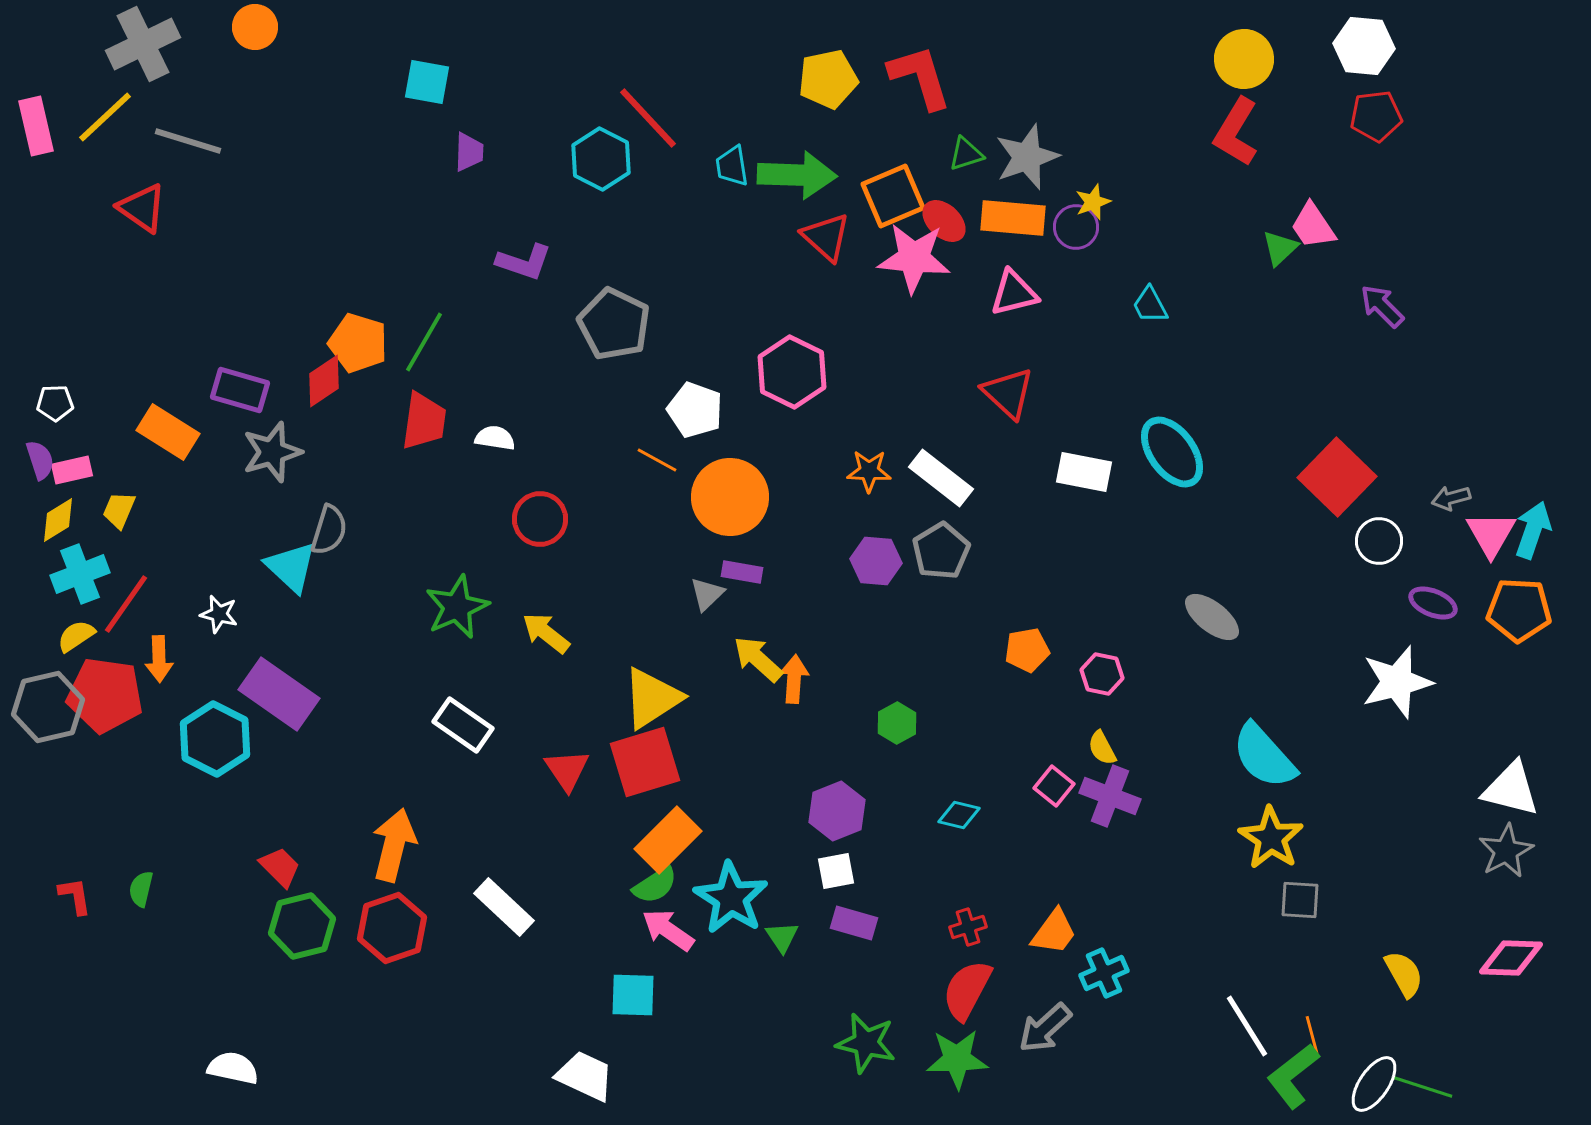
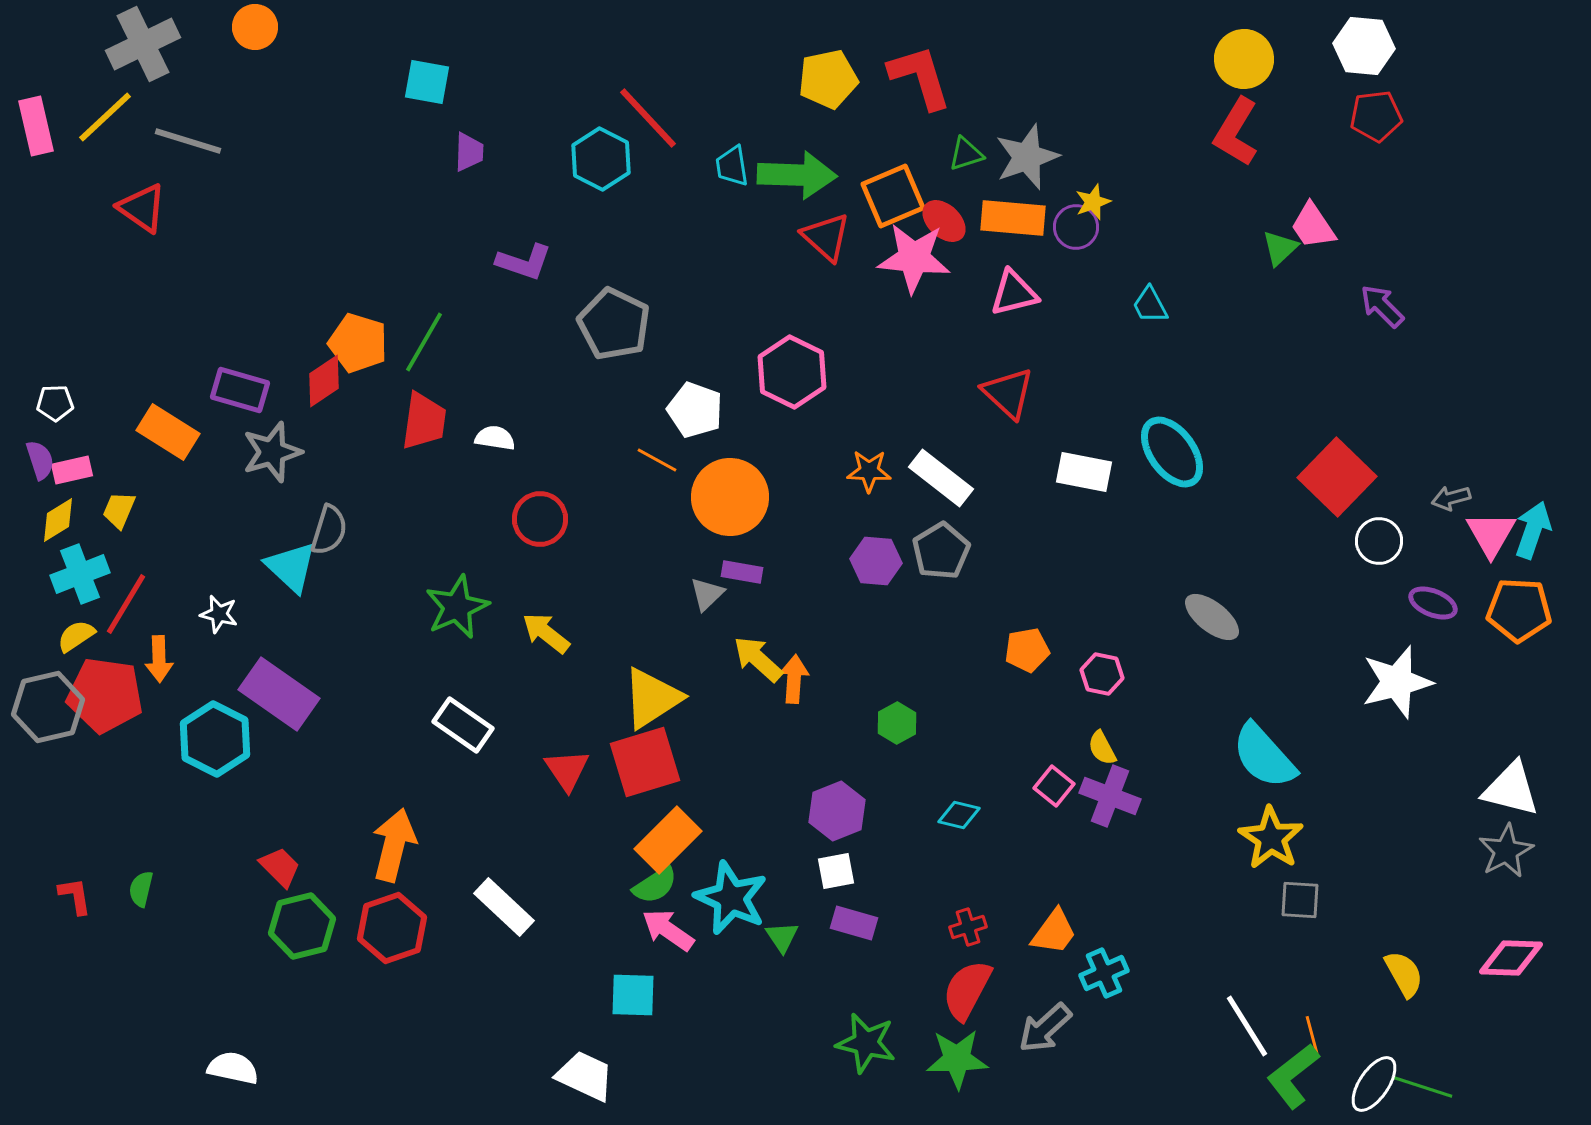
red line at (126, 604): rotated 4 degrees counterclockwise
cyan star at (731, 898): rotated 8 degrees counterclockwise
